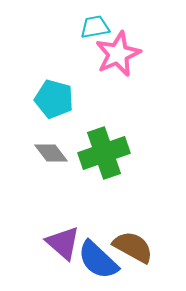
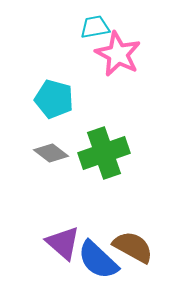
pink star: rotated 21 degrees counterclockwise
gray diamond: rotated 16 degrees counterclockwise
